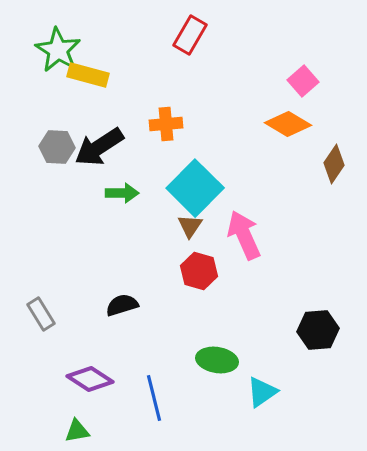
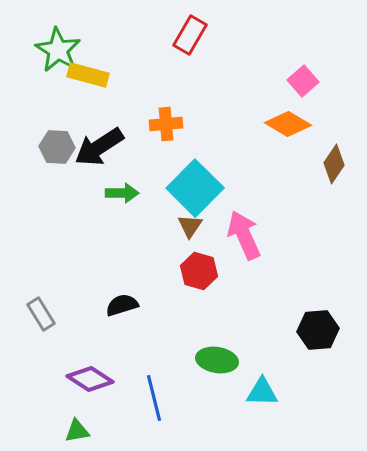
cyan triangle: rotated 36 degrees clockwise
